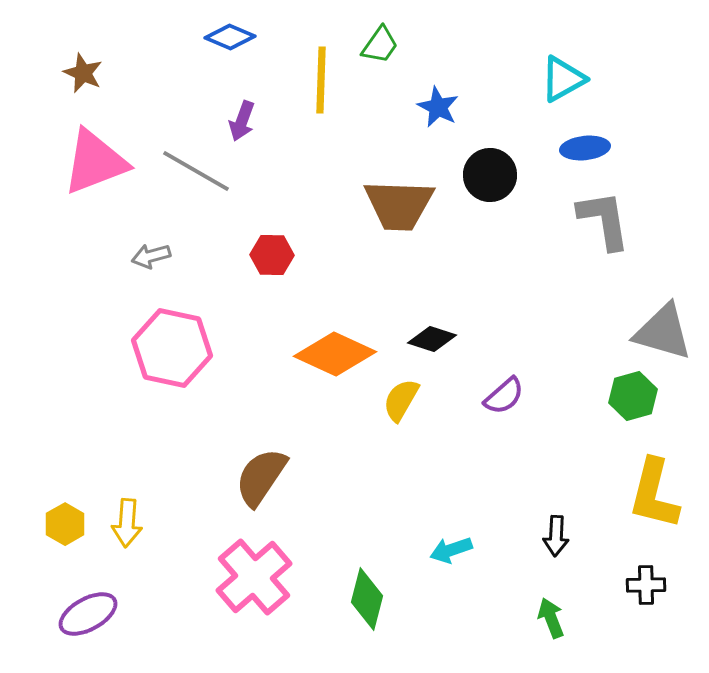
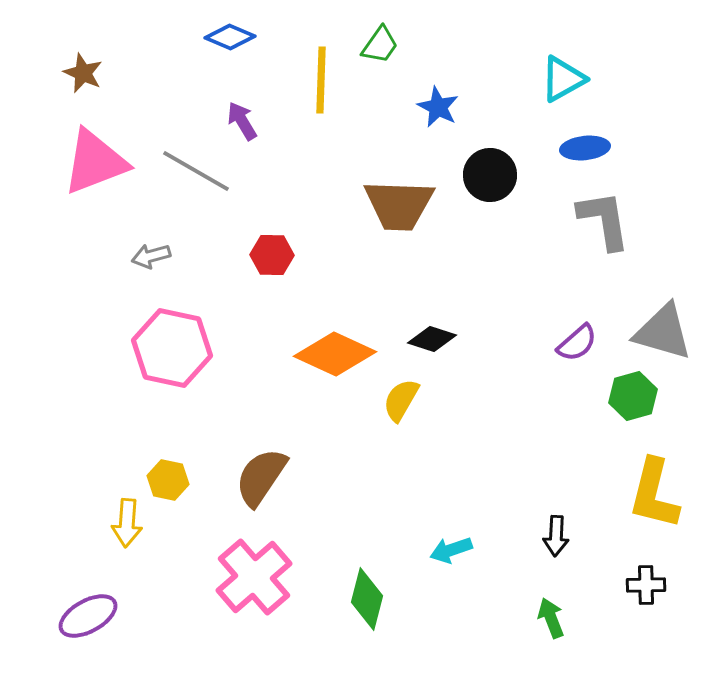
purple arrow: rotated 129 degrees clockwise
purple semicircle: moved 73 px right, 53 px up
yellow hexagon: moved 103 px right, 44 px up; rotated 18 degrees counterclockwise
purple ellipse: moved 2 px down
